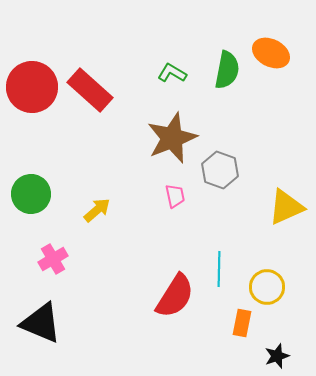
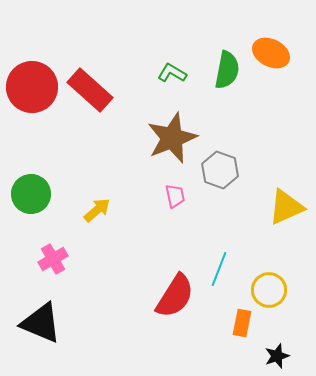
cyan line: rotated 20 degrees clockwise
yellow circle: moved 2 px right, 3 px down
